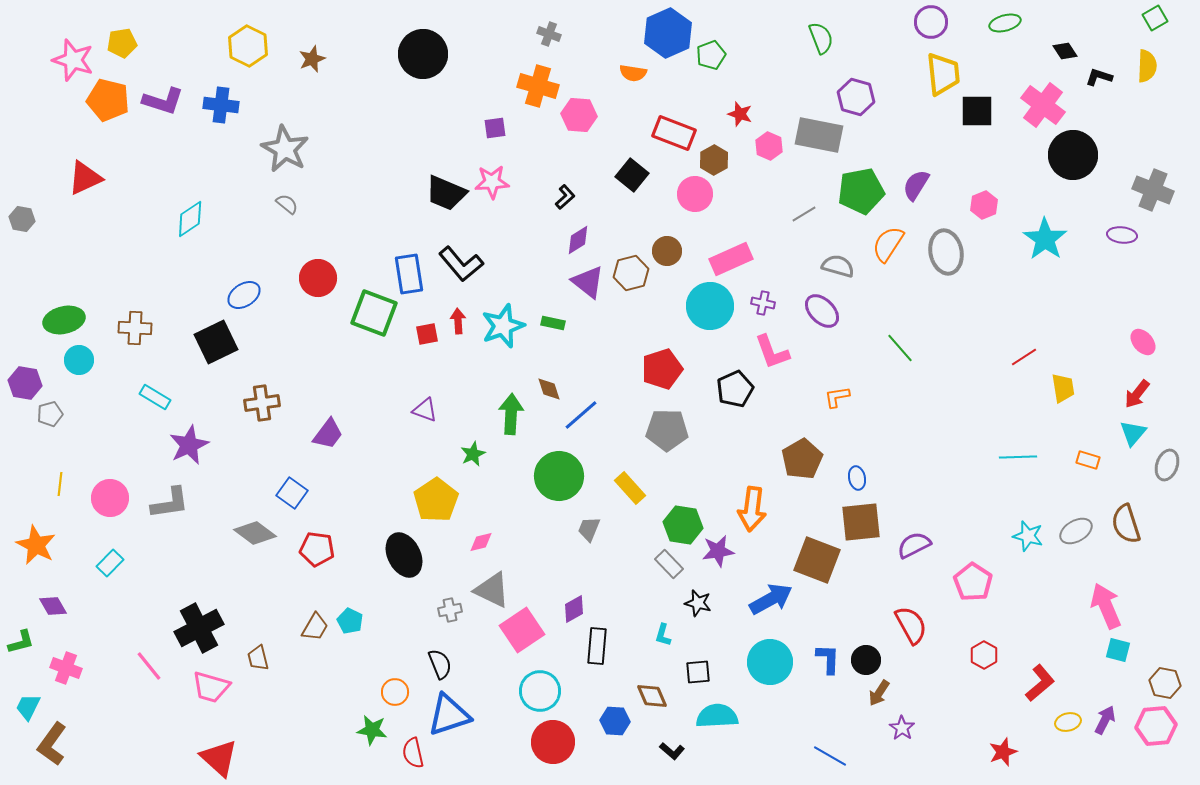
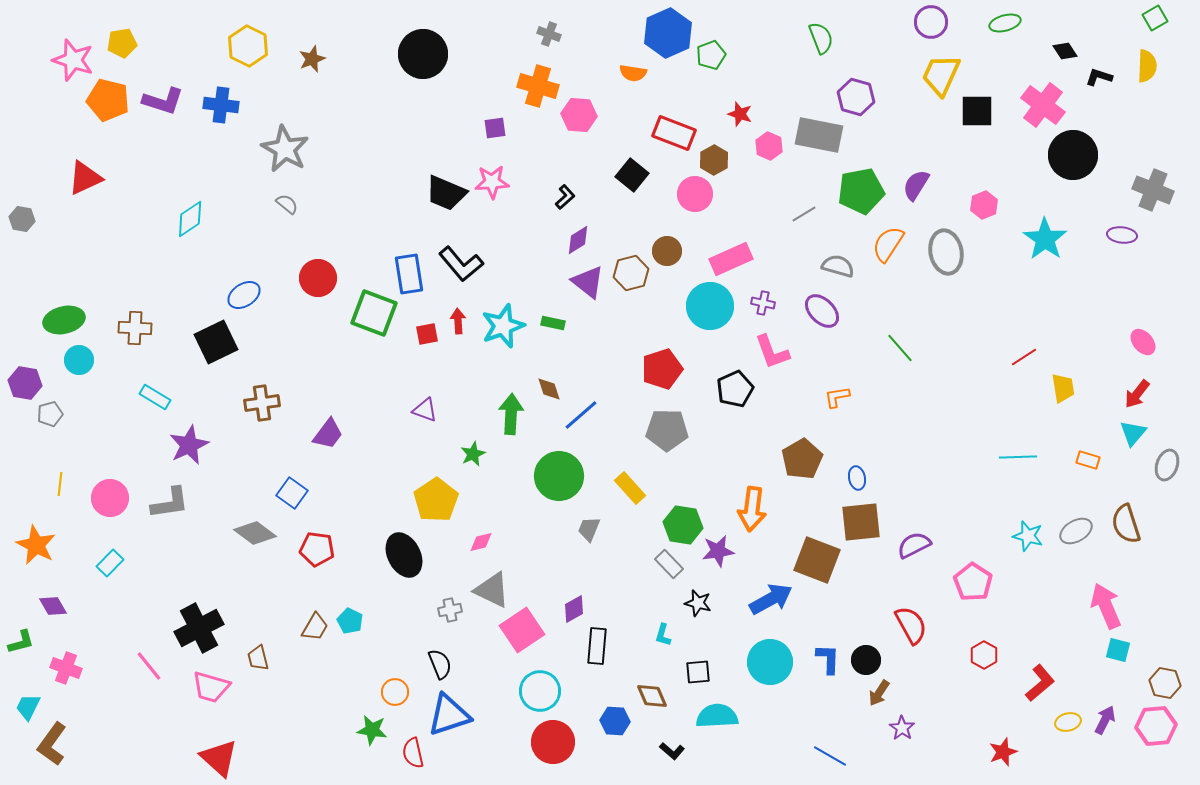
yellow trapezoid at (943, 74): moved 2 px left, 1 px down; rotated 150 degrees counterclockwise
